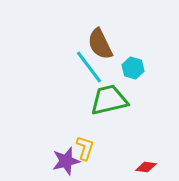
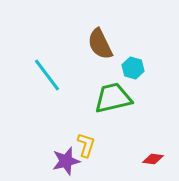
cyan line: moved 42 px left, 8 px down
green trapezoid: moved 4 px right, 2 px up
yellow L-shape: moved 1 px right, 3 px up
red diamond: moved 7 px right, 8 px up
